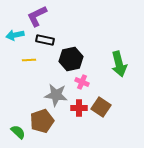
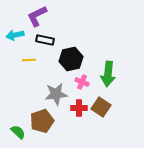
green arrow: moved 11 px left, 10 px down; rotated 20 degrees clockwise
gray star: moved 1 px up; rotated 15 degrees counterclockwise
